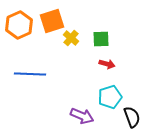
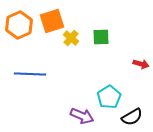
green square: moved 2 px up
red arrow: moved 34 px right
cyan pentagon: moved 1 px left; rotated 15 degrees counterclockwise
black semicircle: rotated 80 degrees clockwise
